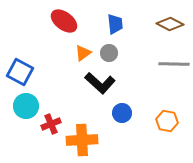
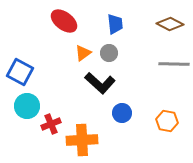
cyan circle: moved 1 px right
